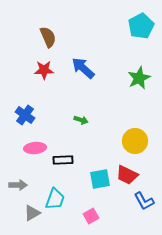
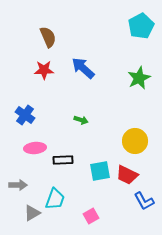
cyan square: moved 8 px up
